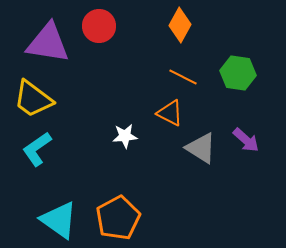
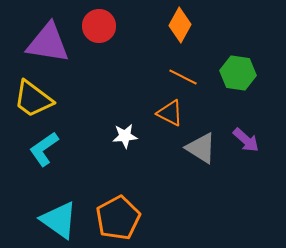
cyan L-shape: moved 7 px right
